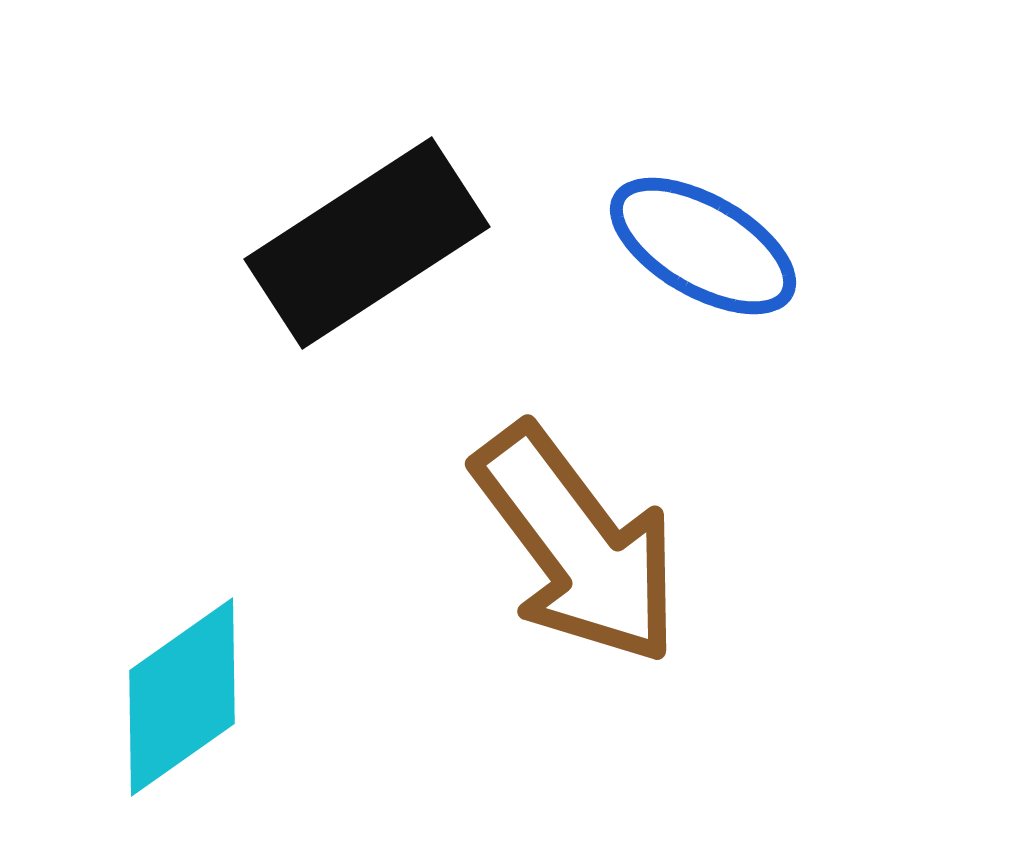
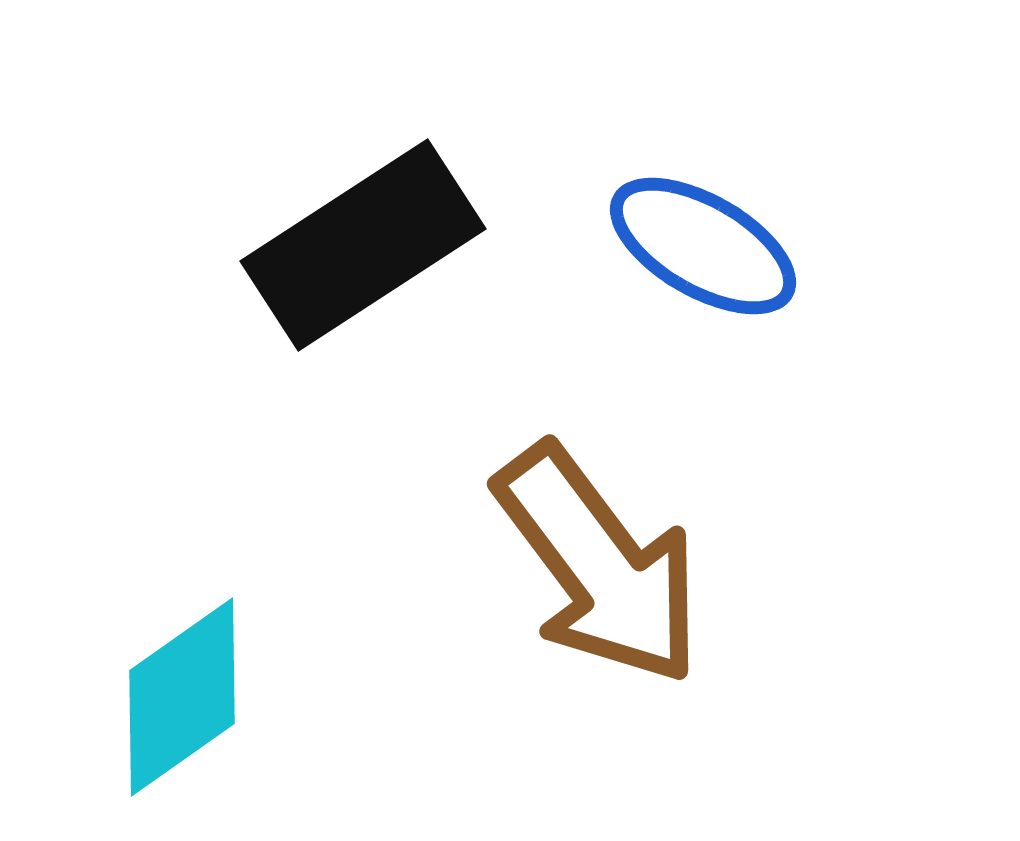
black rectangle: moved 4 px left, 2 px down
brown arrow: moved 22 px right, 20 px down
